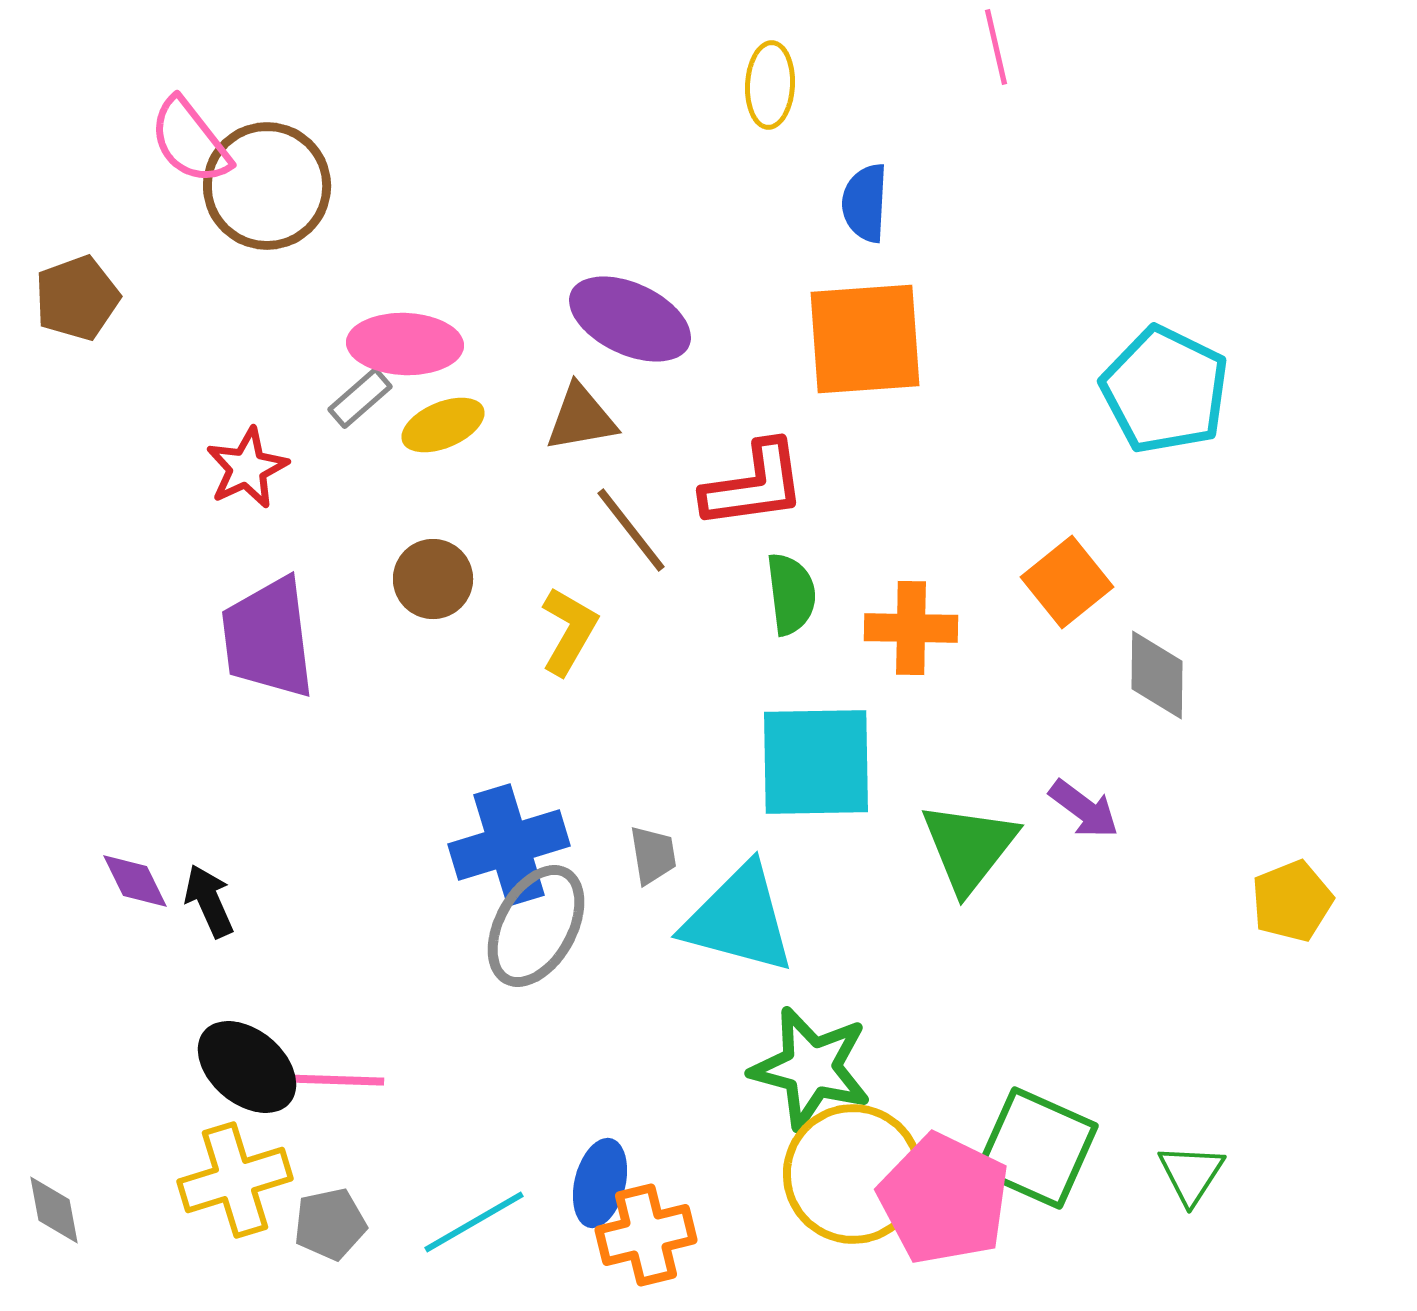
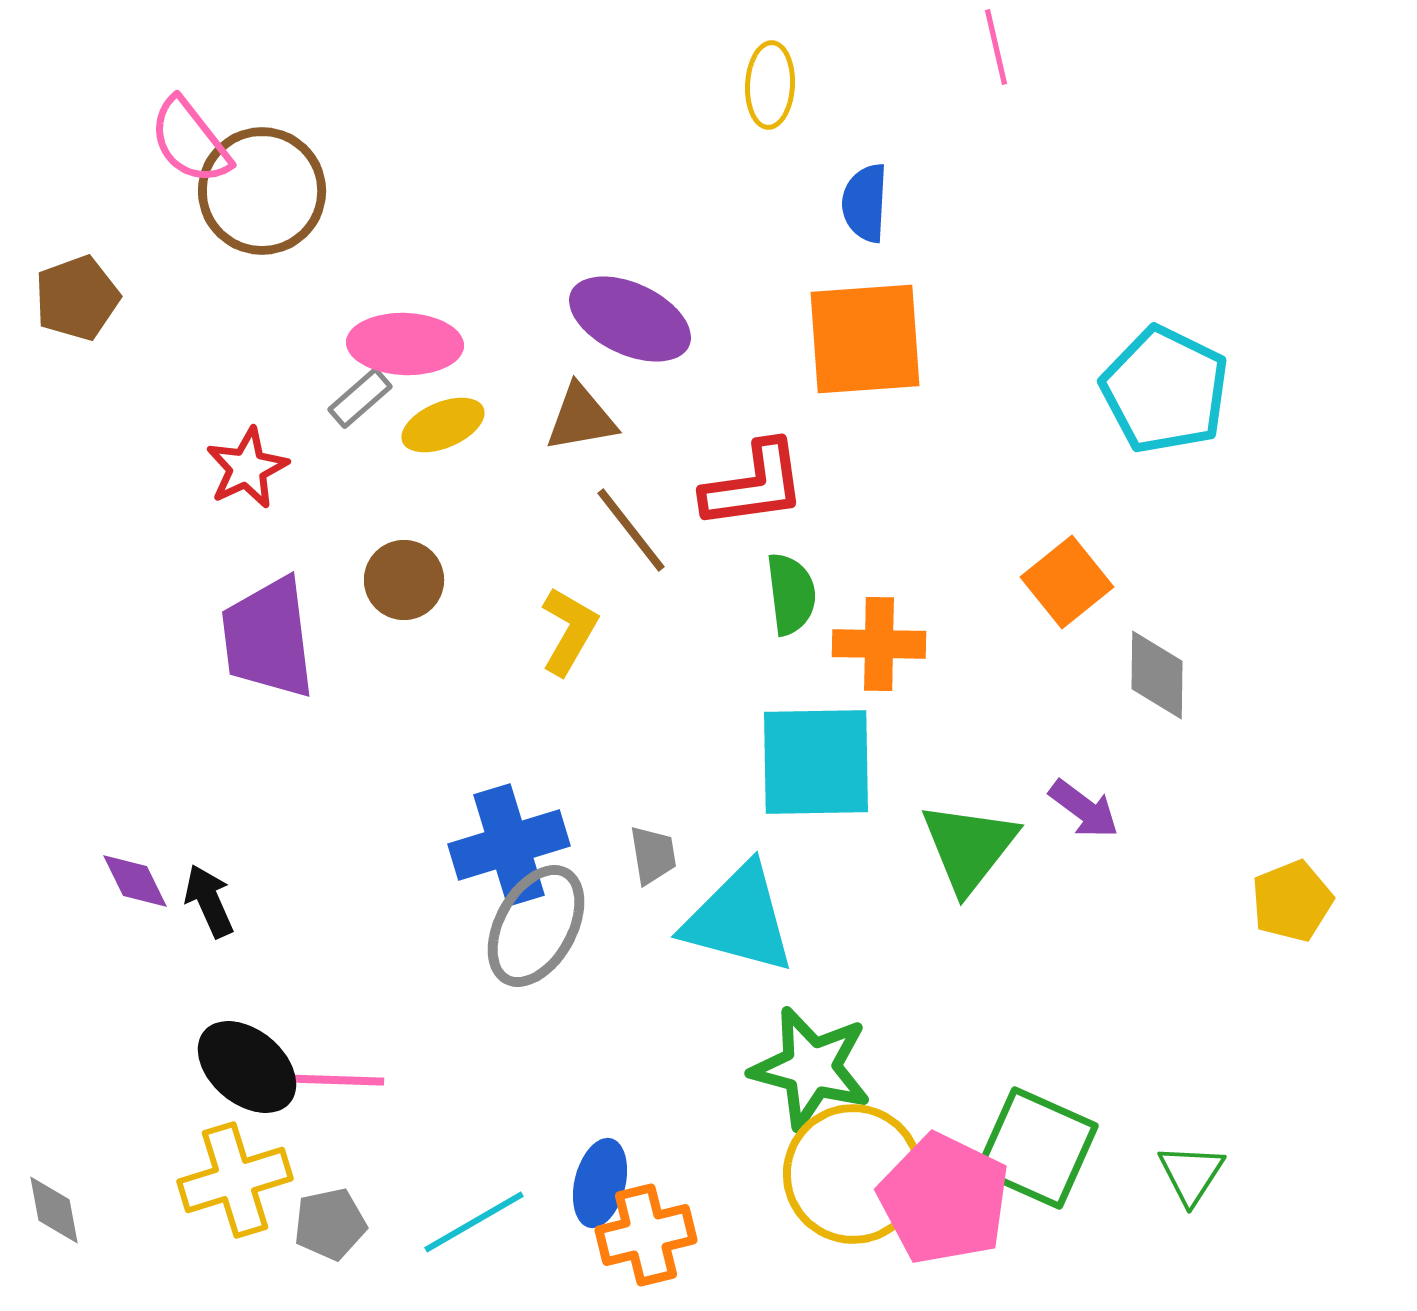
brown circle at (267, 186): moved 5 px left, 5 px down
brown circle at (433, 579): moved 29 px left, 1 px down
orange cross at (911, 628): moved 32 px left, 16 px down
